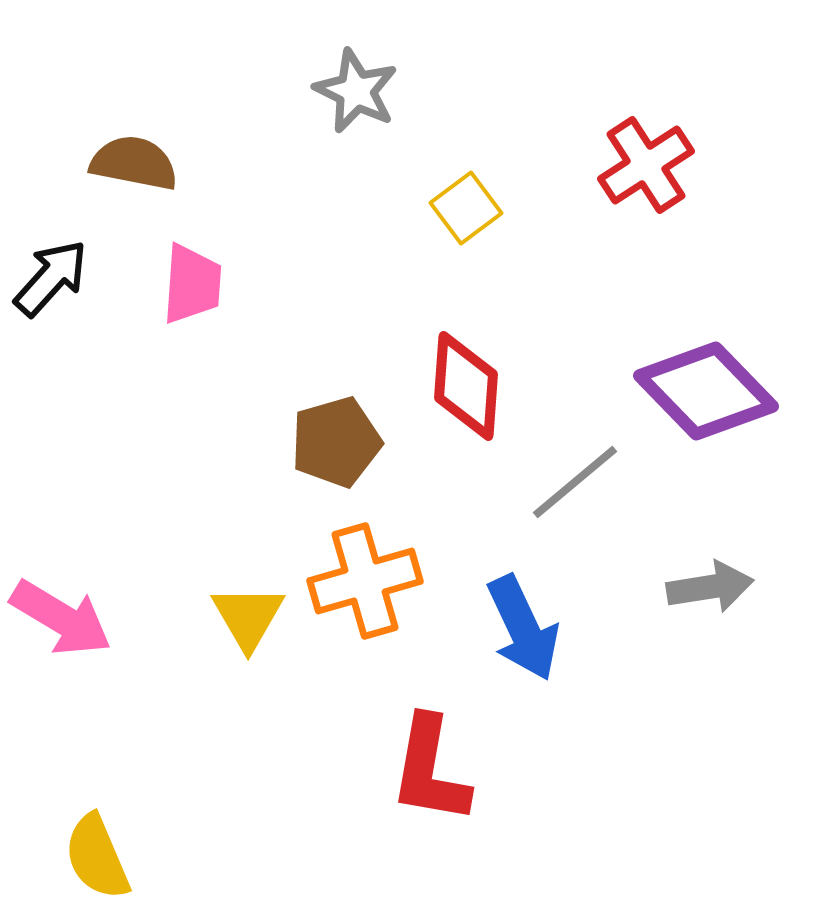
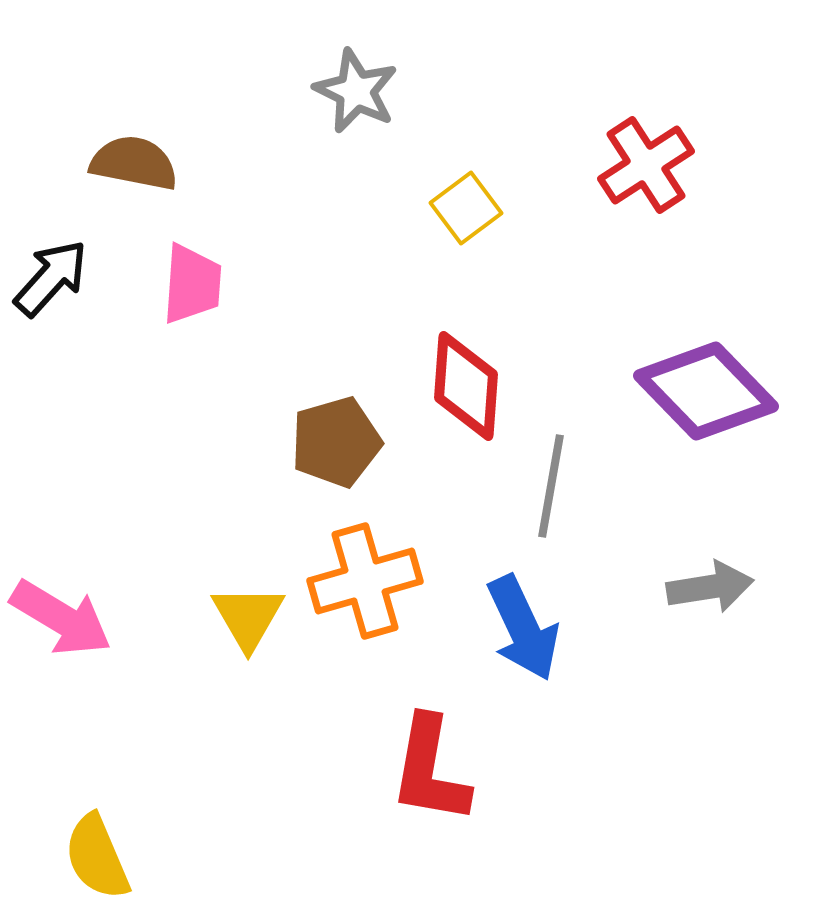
gray line: moved 24 px left, 4 px down; rotated 40 degrees counterclockwise
